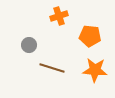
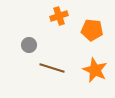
orange pentagon: moved 2 px right, 6 px up
orange star: rotated 20 degrees clockwise
